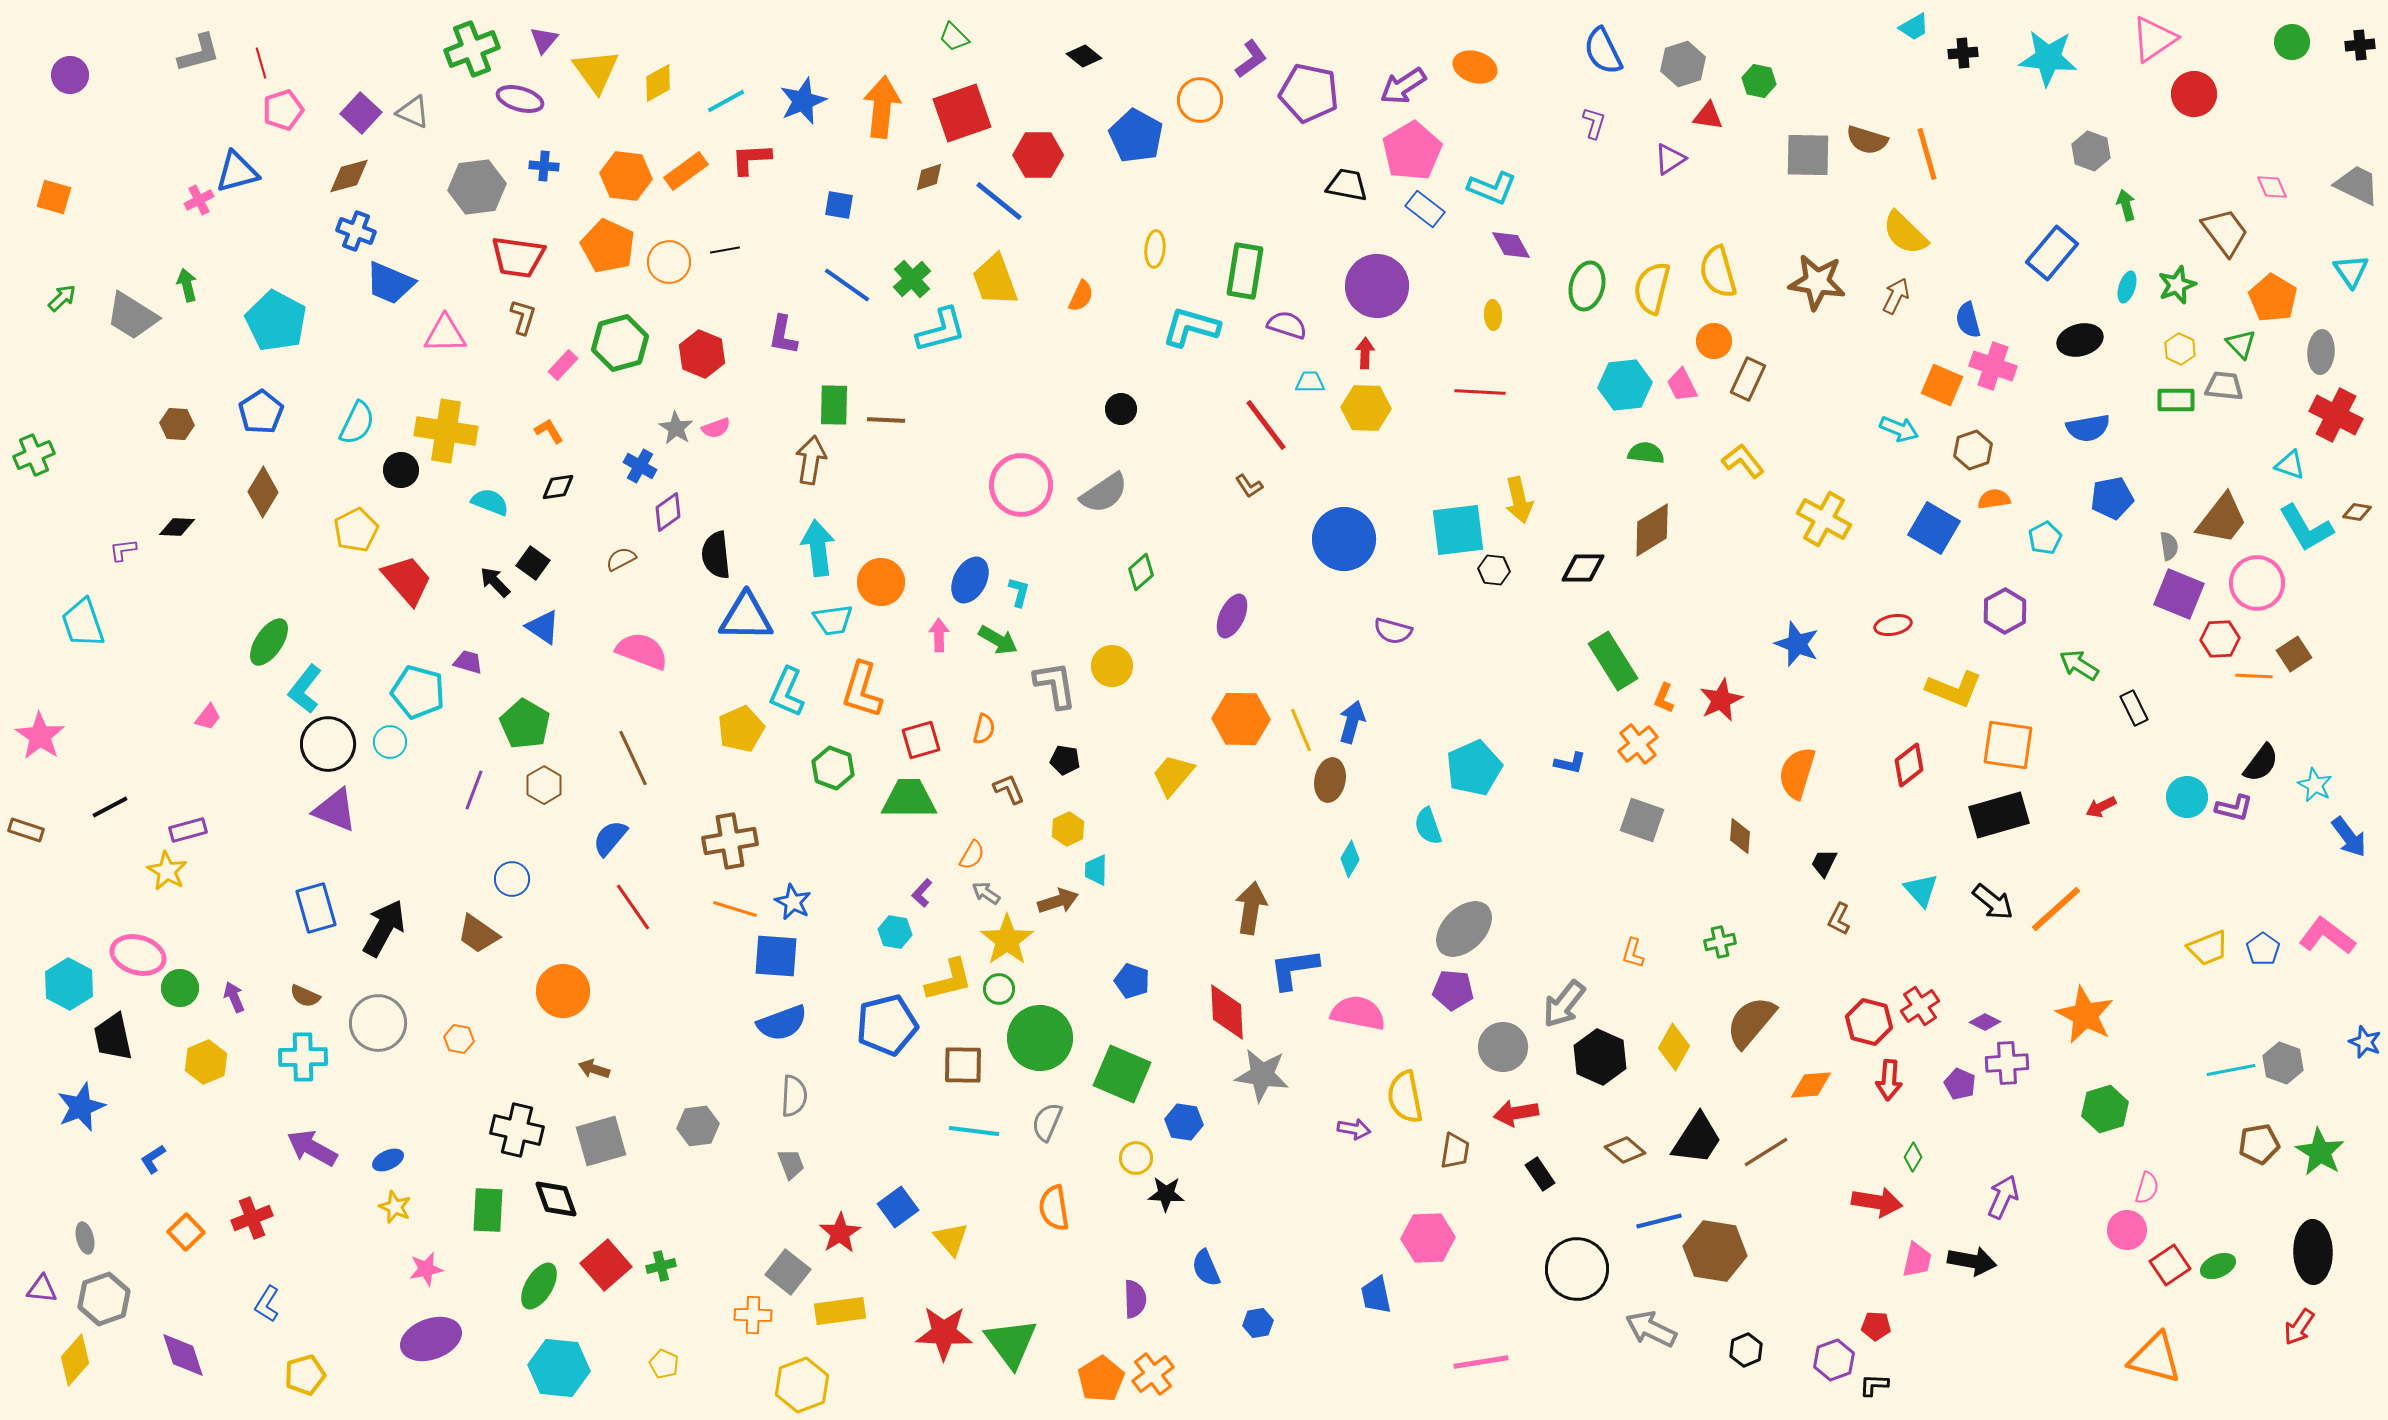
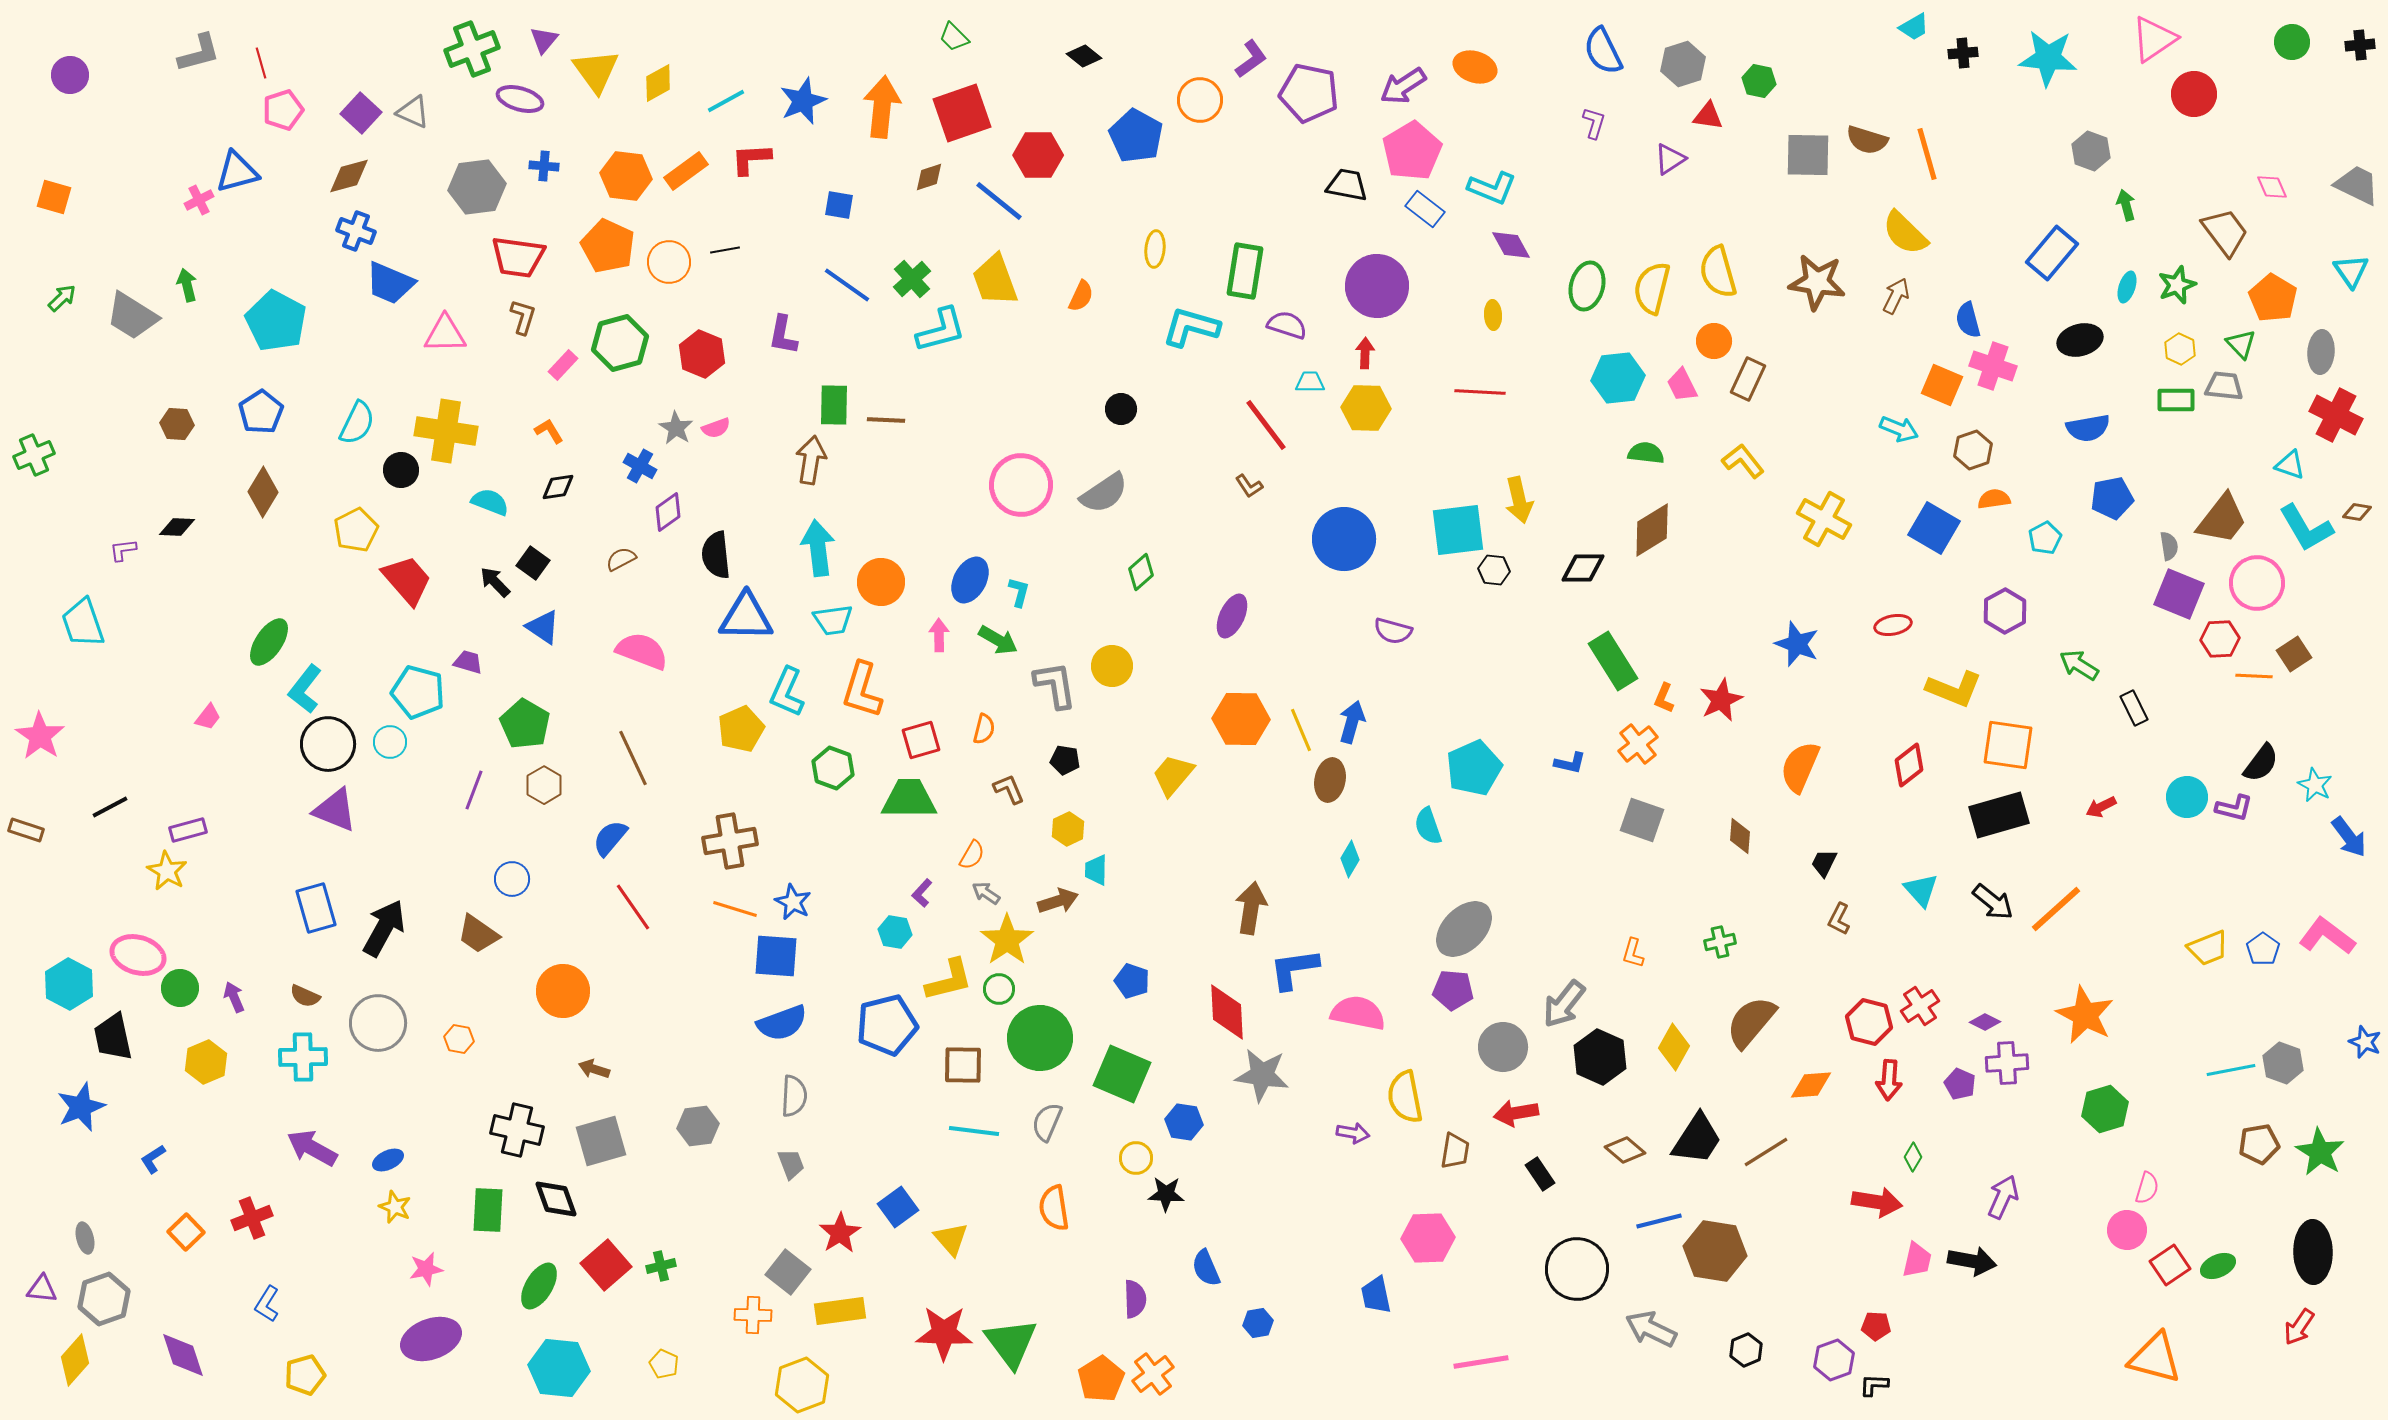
cyan hexagon at (1625, 385): moved 7 px left, 7 px up
orange semicircle at (1797, 773): moved 3 px right, 6 px up; rotated 6 degrees clockwise
purple arrow at (1354, 1129): moved 1 px left, 4 px down
